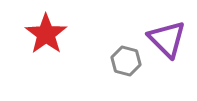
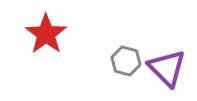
purple triangle: moved 29 px down
